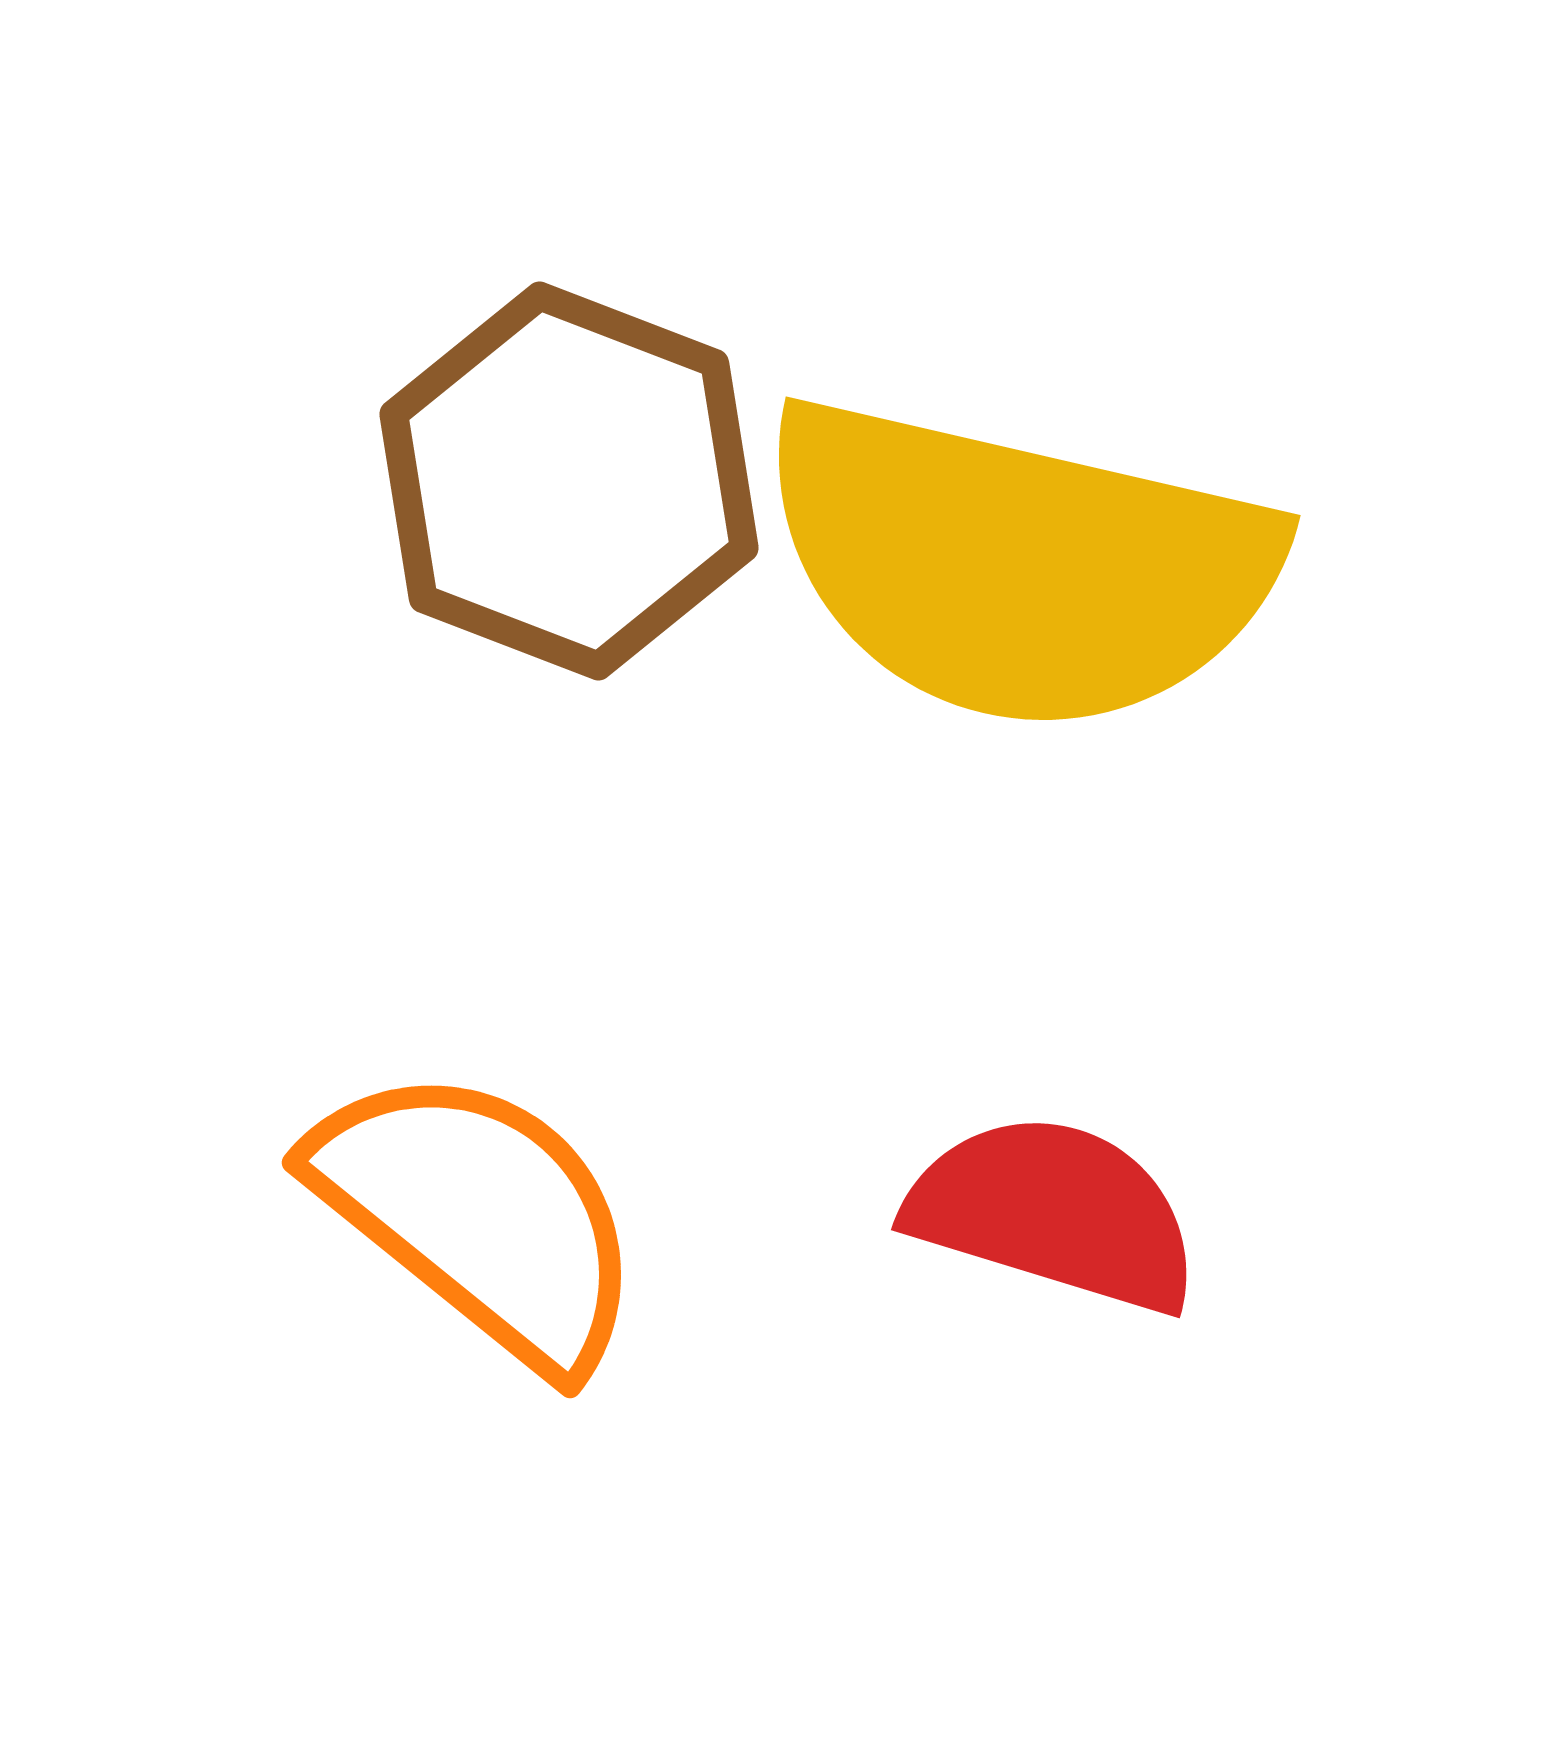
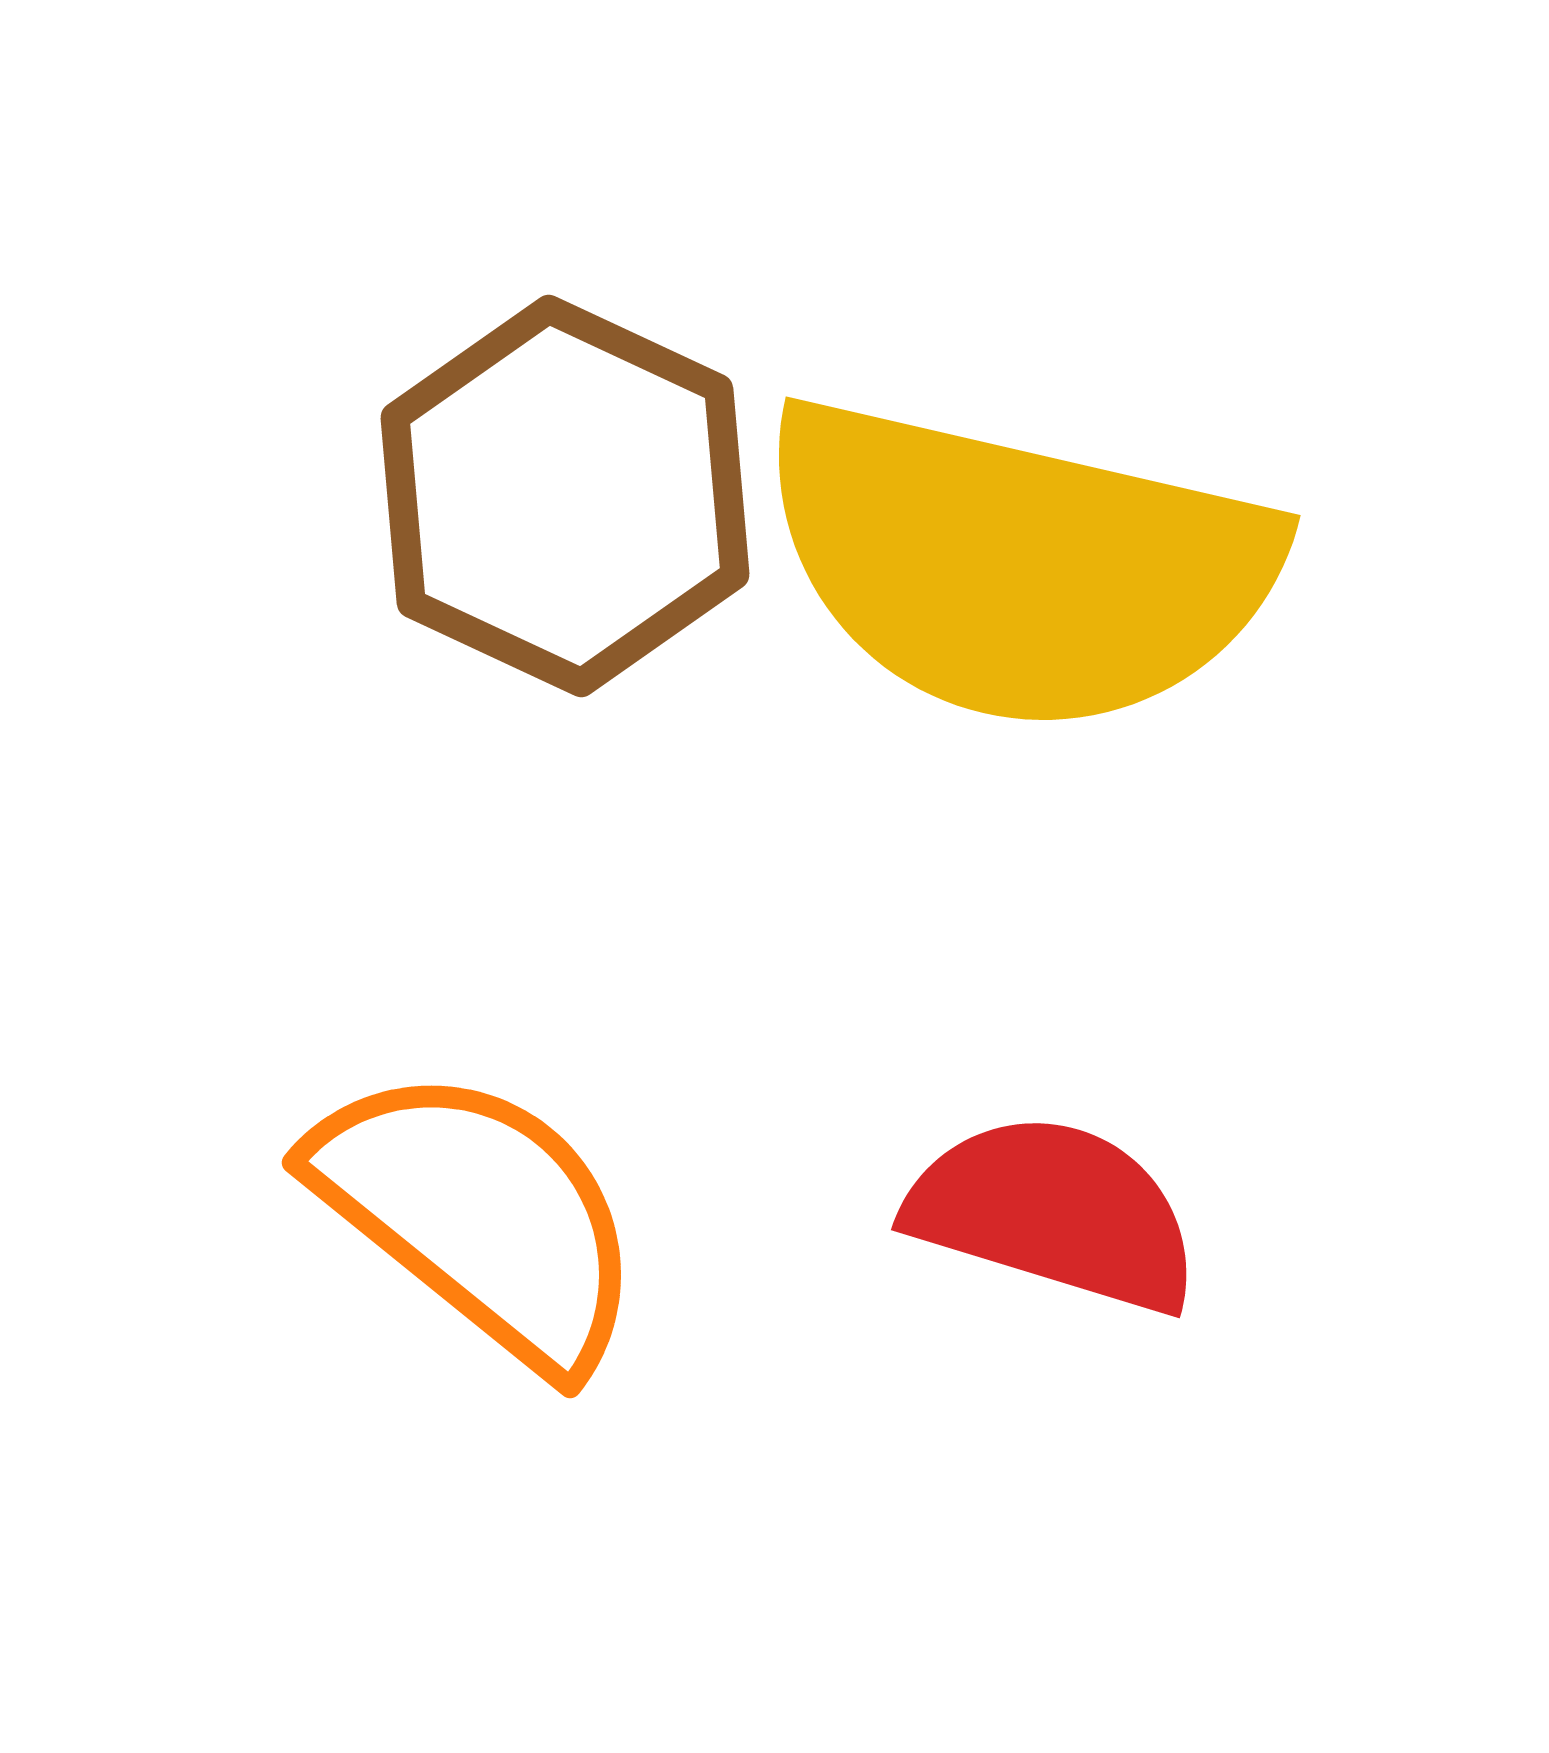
brown hexagon: moved 4 px left, 15 px down; rotated 4 degrees clockwise
